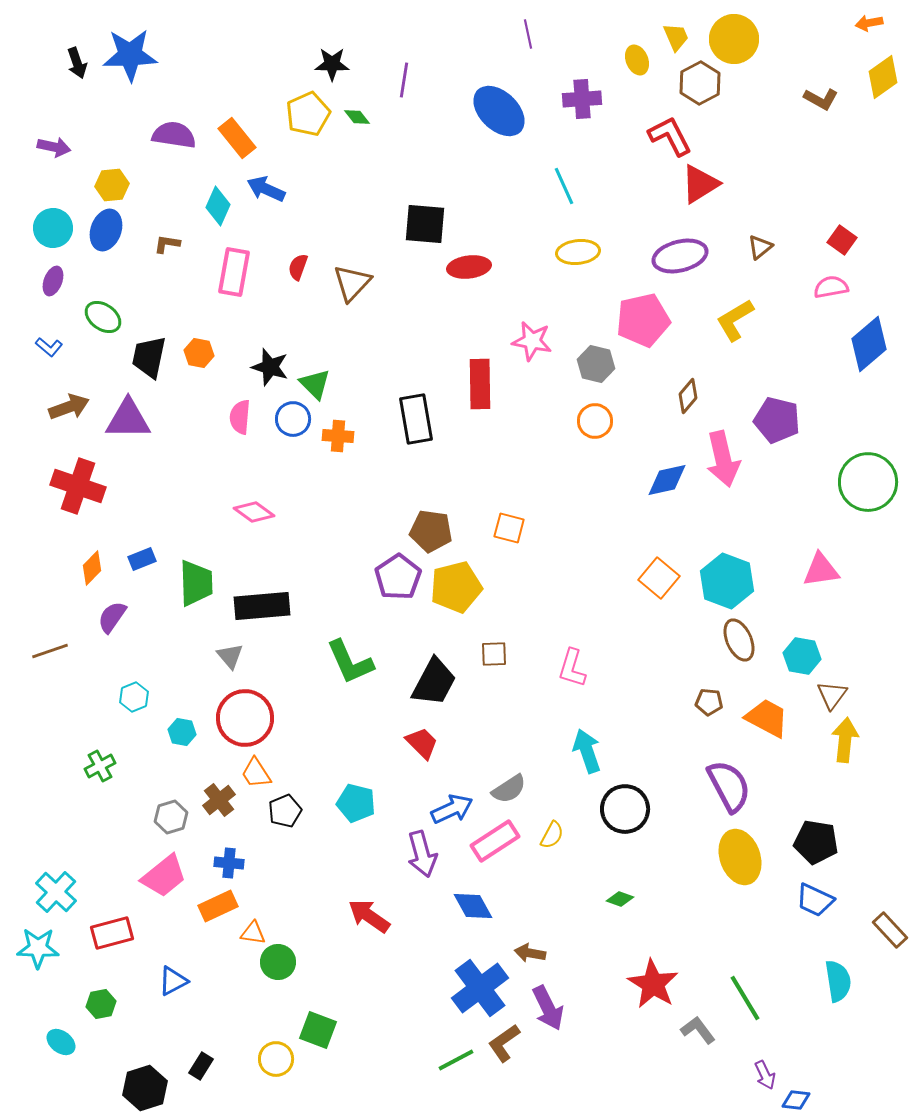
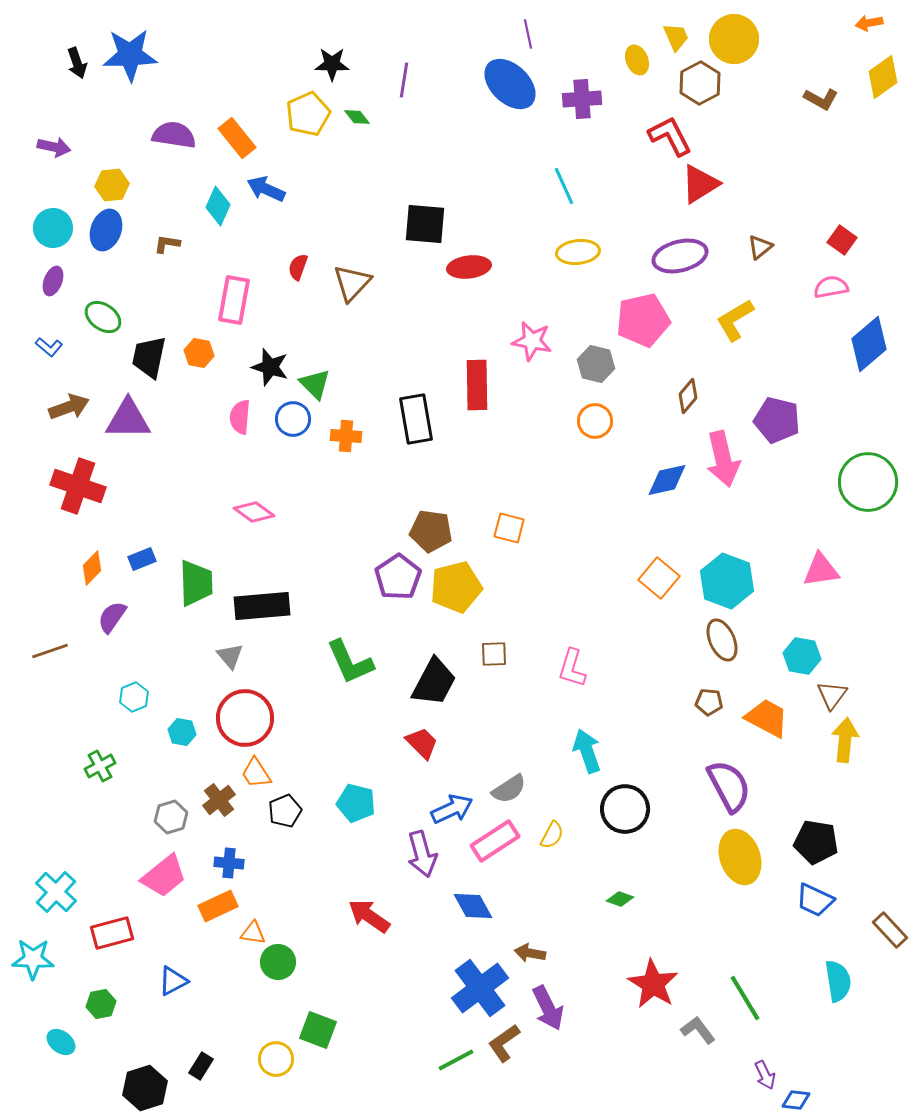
blue ellipse at (499, 111): moved 11 px right, 27 px up
pink rectangle at (234, 272): moved 28 px down
red rectangle at (480, 384): moved 3 px left, 1 px down
orange cross at (338, 436): moved 8 px right
brown ellipse at (739, 640): moved 17 px left
cyan star at (38, 948): moved 5 px left, 11 px down
